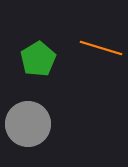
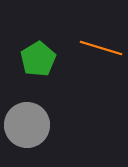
gray circle: moved 1 px left, 1 px down
